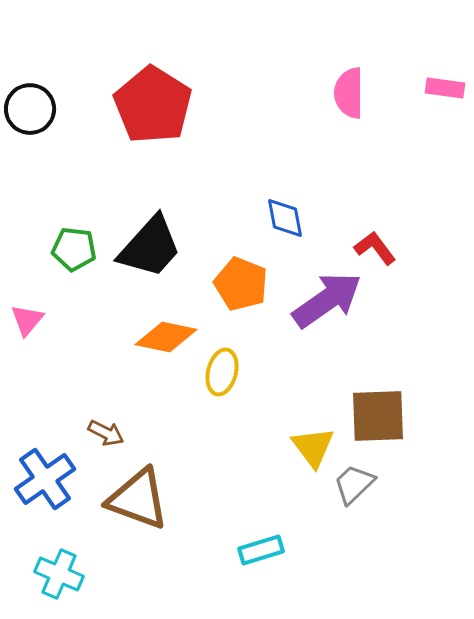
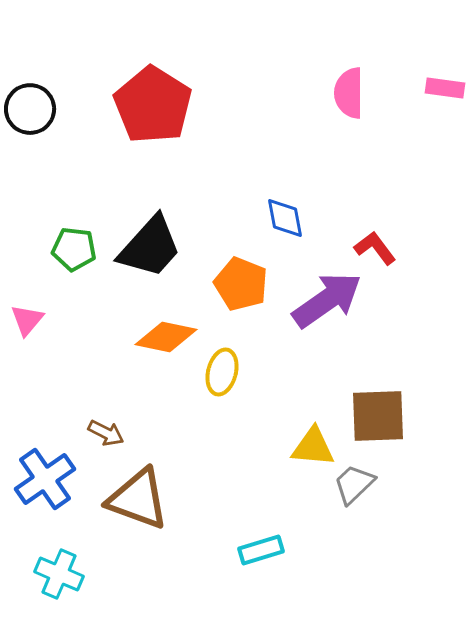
yellow triangle: rotated 48 degrees counterclockwise
